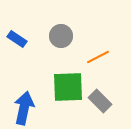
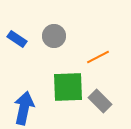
gray circle: moved 7 px left
